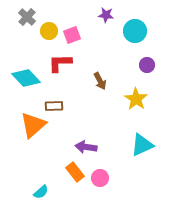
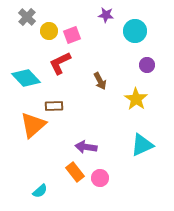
red L-shape: rotated 25 degrees counterclockwise
cyan semicircle: moved 1 px left, 1 px up
